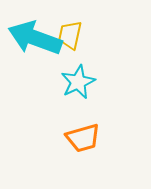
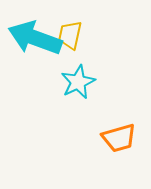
orange trapezoid: moved 36 px right
